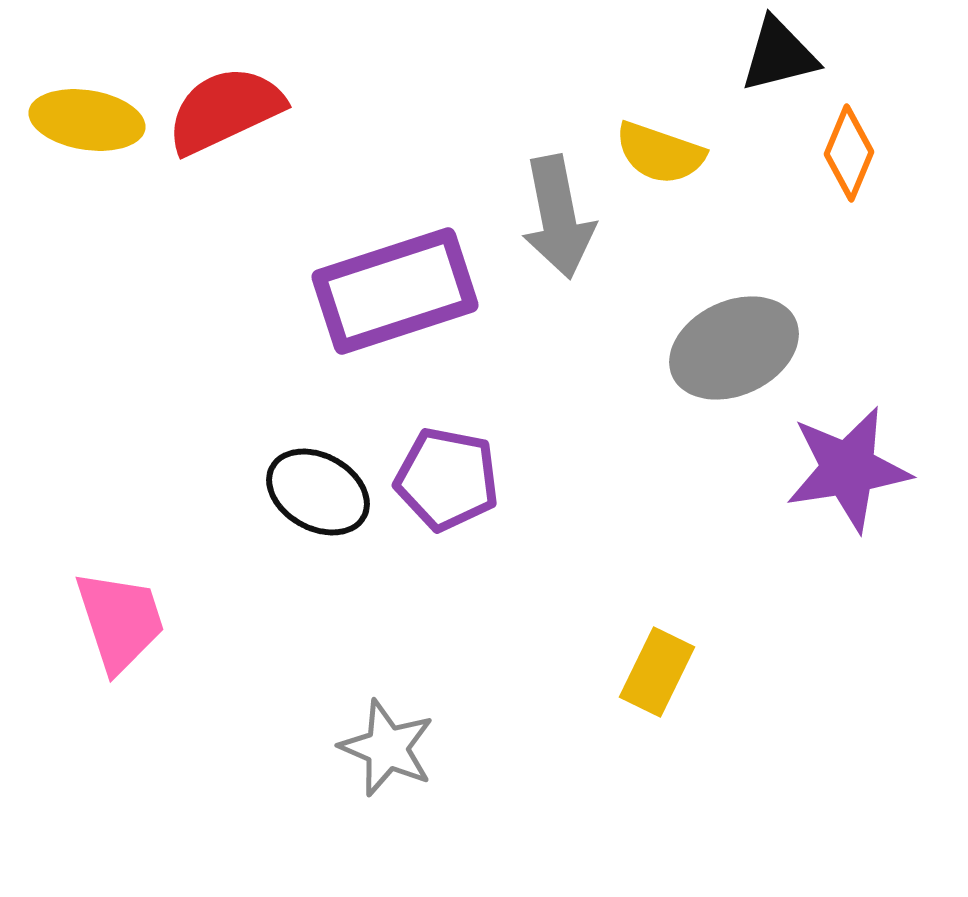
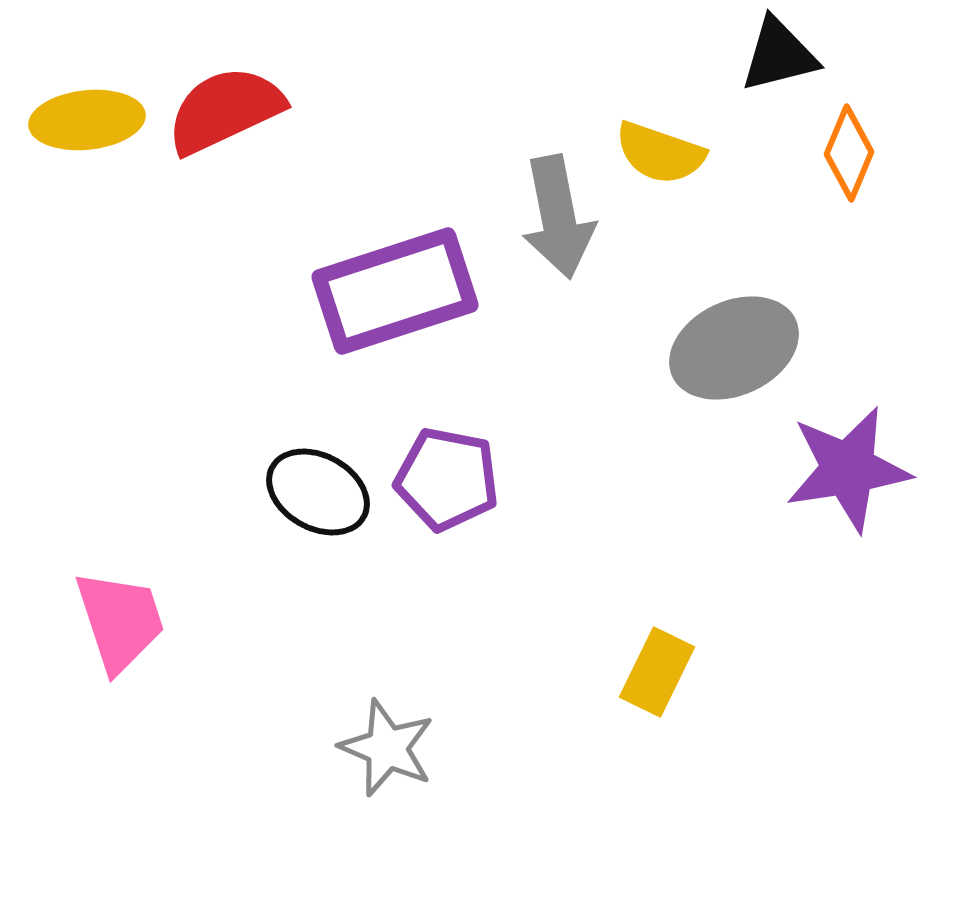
yellow ellipse: rotated 15 degrees counterclockwise
